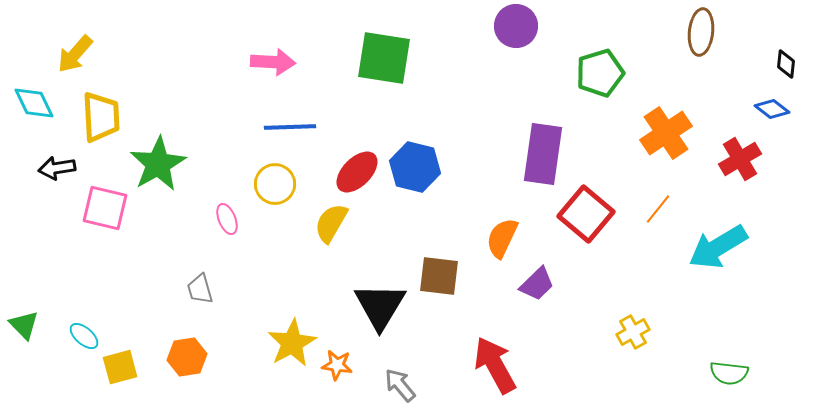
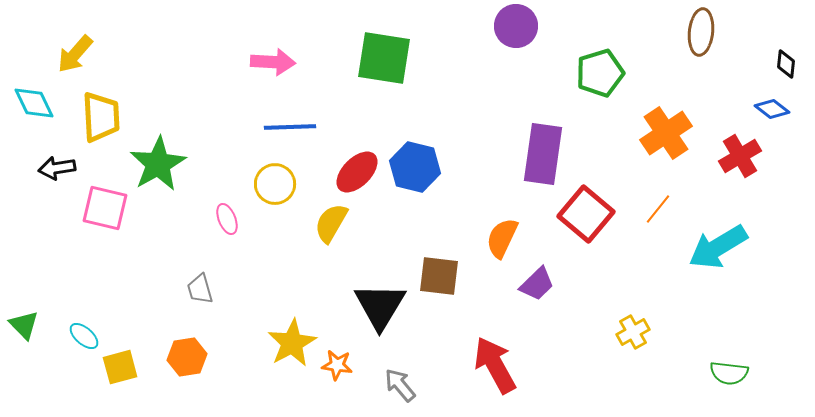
red cross: moved 3 px up
